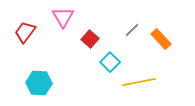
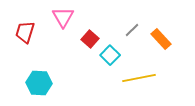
red trapezoid: rotated 20 degrees counterclockwise
cyan square: moved 7 px up
yellow line: moved 4 px up
